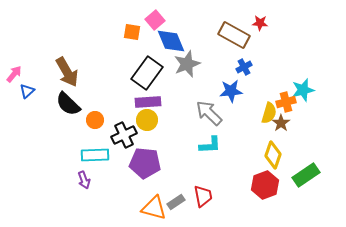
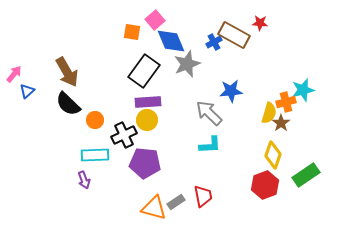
blue cross: moved 30 px left, 25 px up
black rectangle: moved 3 px left, 2 px up
